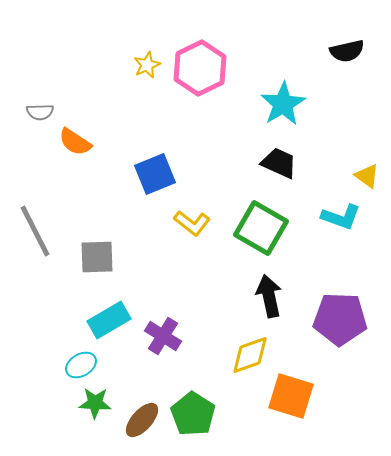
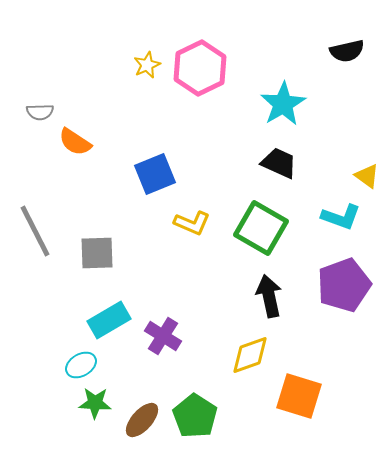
yellow L-shape: rotated 15 degrees counterclockwise
gray square: moved 4 px up
purple pentagon: moved 4 px right, 34 px up; rotated 22 degrees counterclockwise
orange square: moved 8 px right
green pentagon: moved 2 px right, 2 px down
